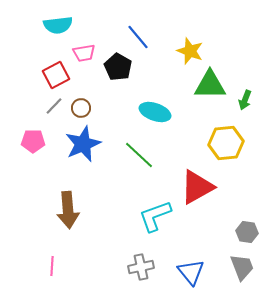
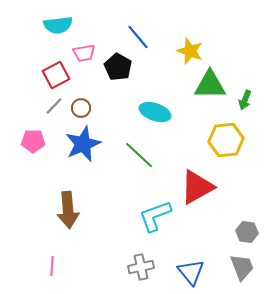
yellow hexagon: moved 3 px up
